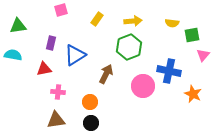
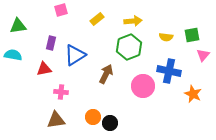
yellow rectangle: rotated 16 degrees clockwise
yellow semicircle: moved 6 px left, 14 px down
pink cross: moved 3 px right
orange circle: moved 3 px right, 15 px down
black circle: moved 19 px right
